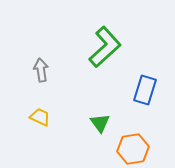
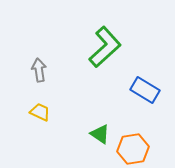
gray arrow: moved 2 px left
blue rectangle: rotated 76 degrees counterclockwise
yellow trapezoid: moved 5 px up
green triangle: moved 11 px down; rotated 20 degrees counterclockwise
